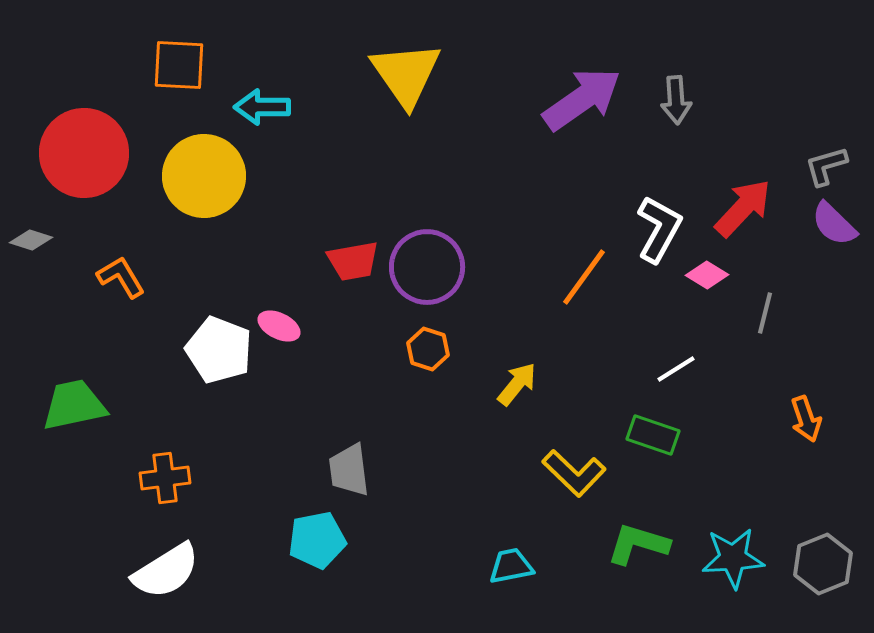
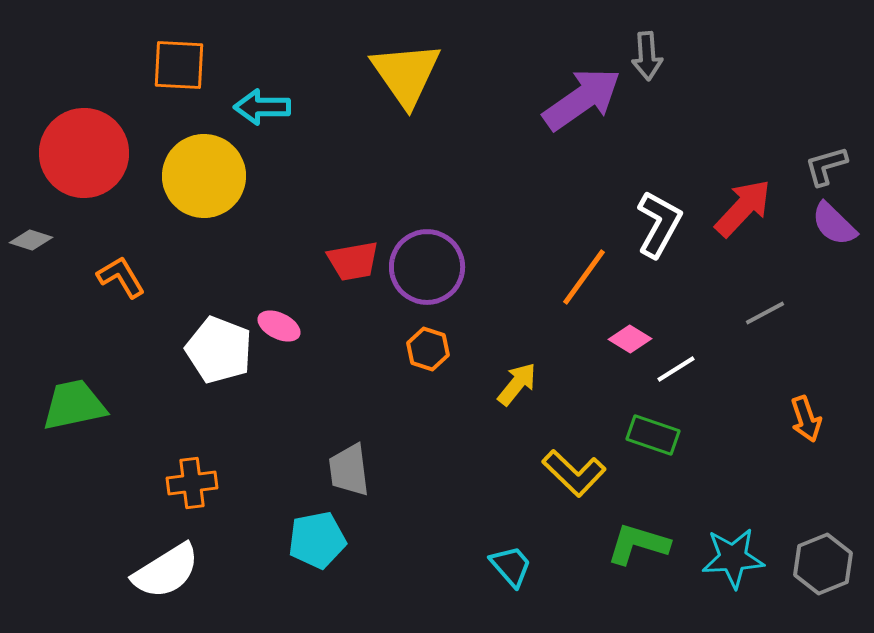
gray arrow: moved 29 px left, 44 px up
white L-shape: moved 5 px up
pink diamond: moved 77 px left, 64 px down
gray line: rotated 48 degrees clockwise
orange cross: moved 27 px right, 5 px down
cyan trapezoid: rotated 60 degrees clockwise
